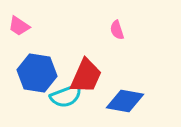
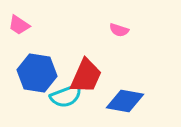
pink trapezoid: moved 1 px up
pink semicircle: moved 2 px right; rotated 54 degrees counterclockwise
